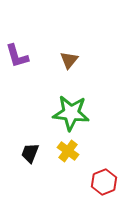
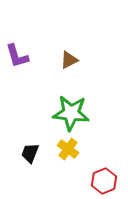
brown triangle: rotated 24 degrees clockwise
yellow cross: moved 2 px up
red hexagon: moved 1 px up
